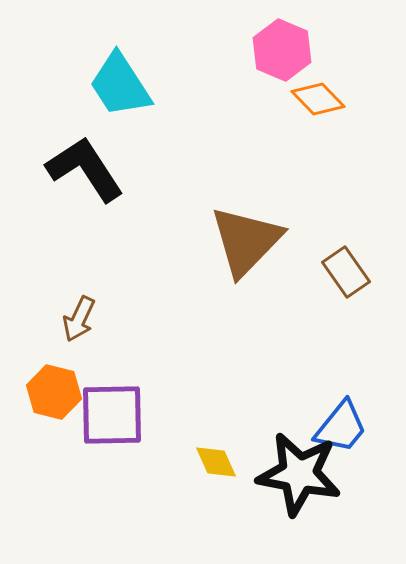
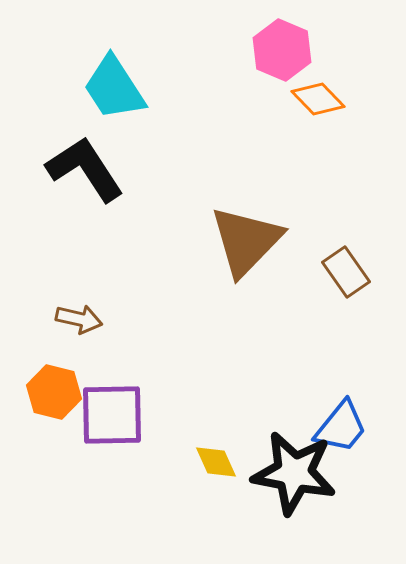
cyan trapezoid: moved 6 px left, 3 px down
brown arrow: rotated 102 degrees counterclockwise
black star: moved 5 px left, 1 px up
